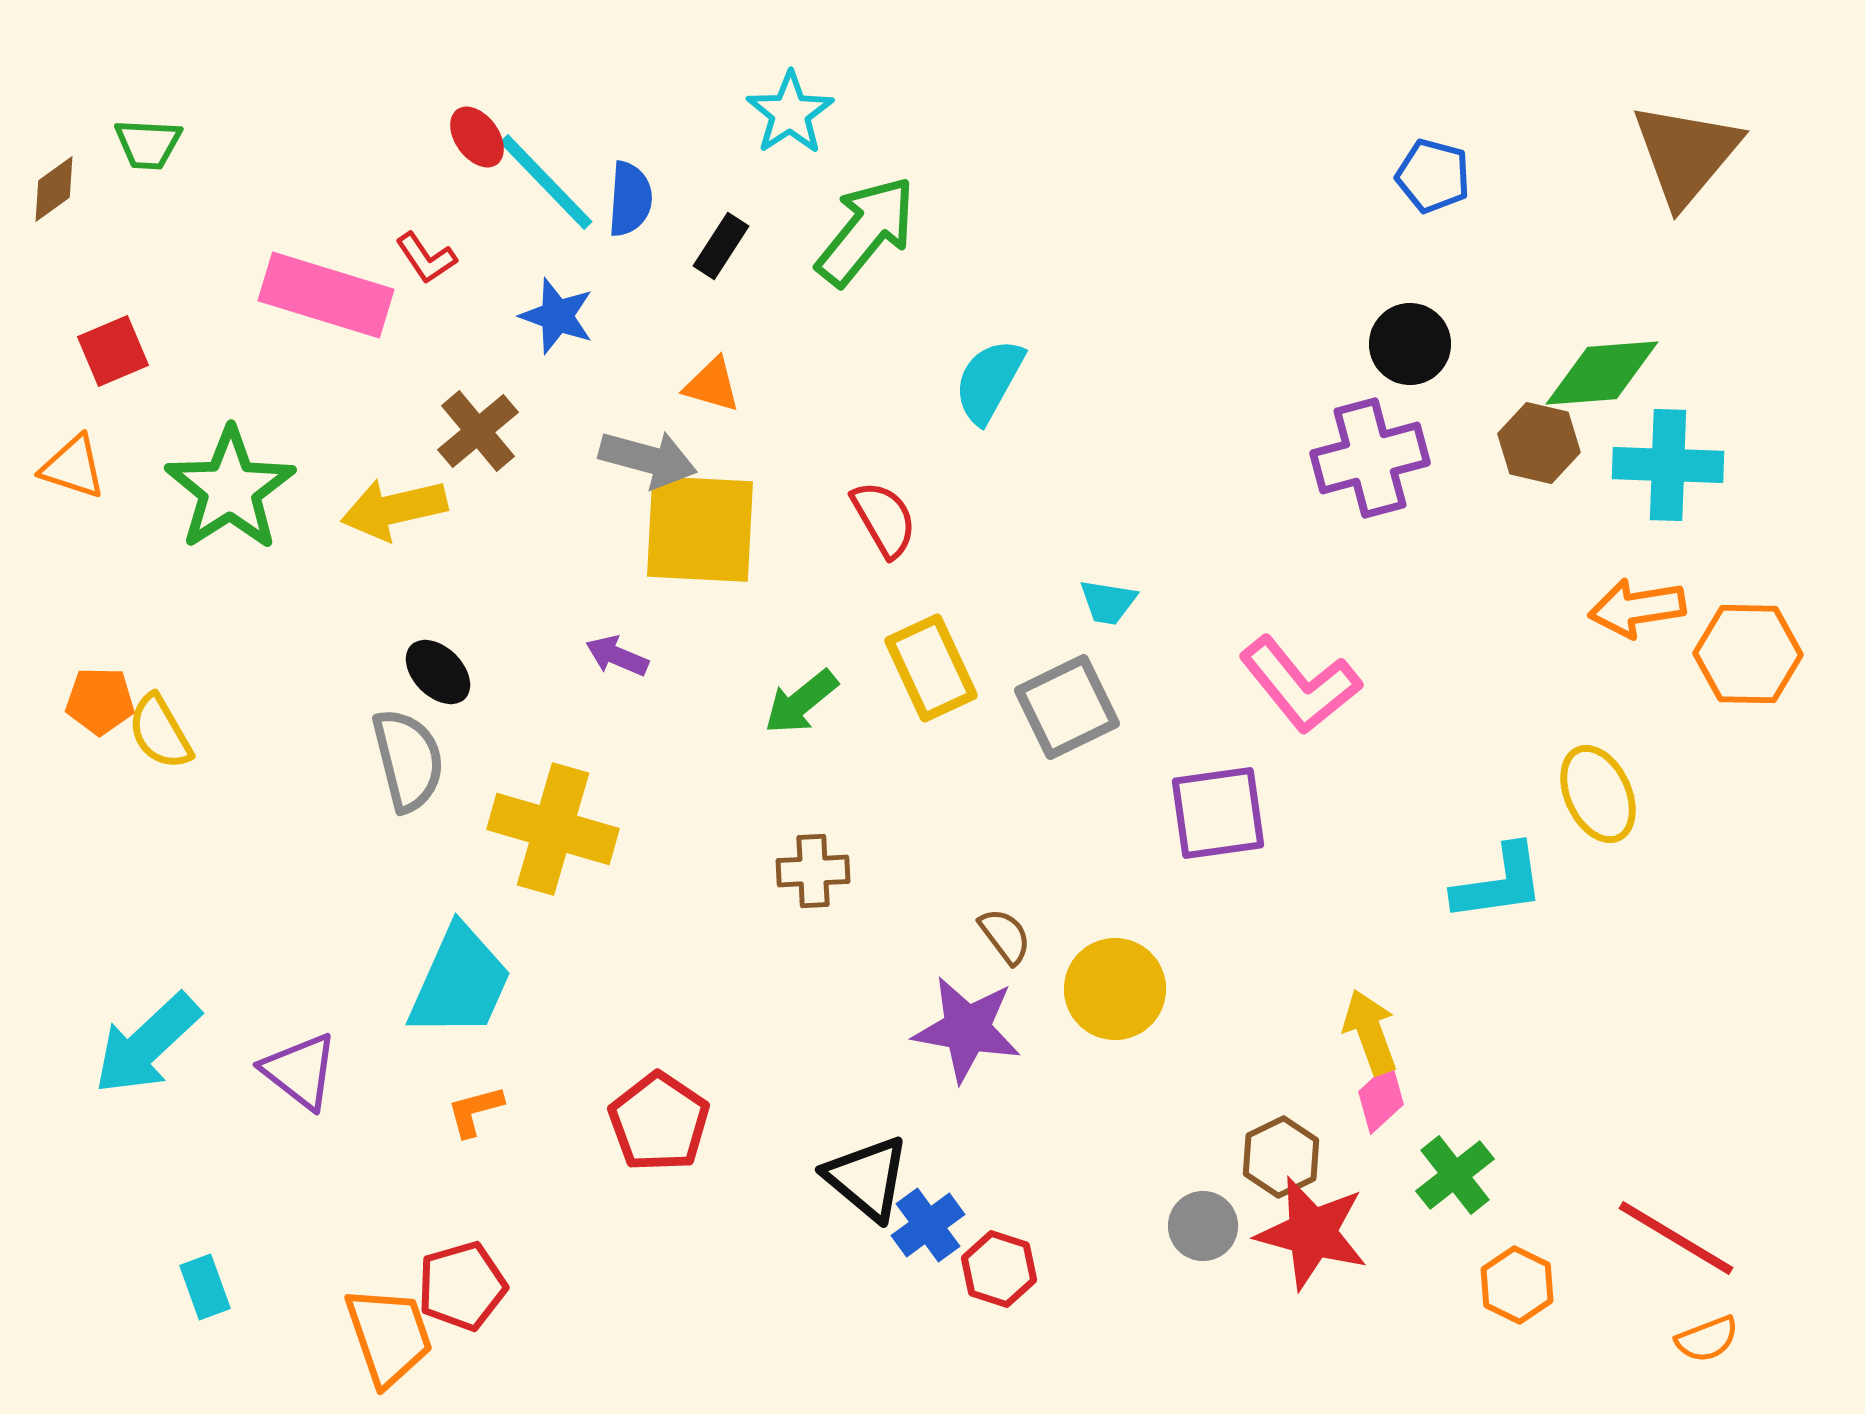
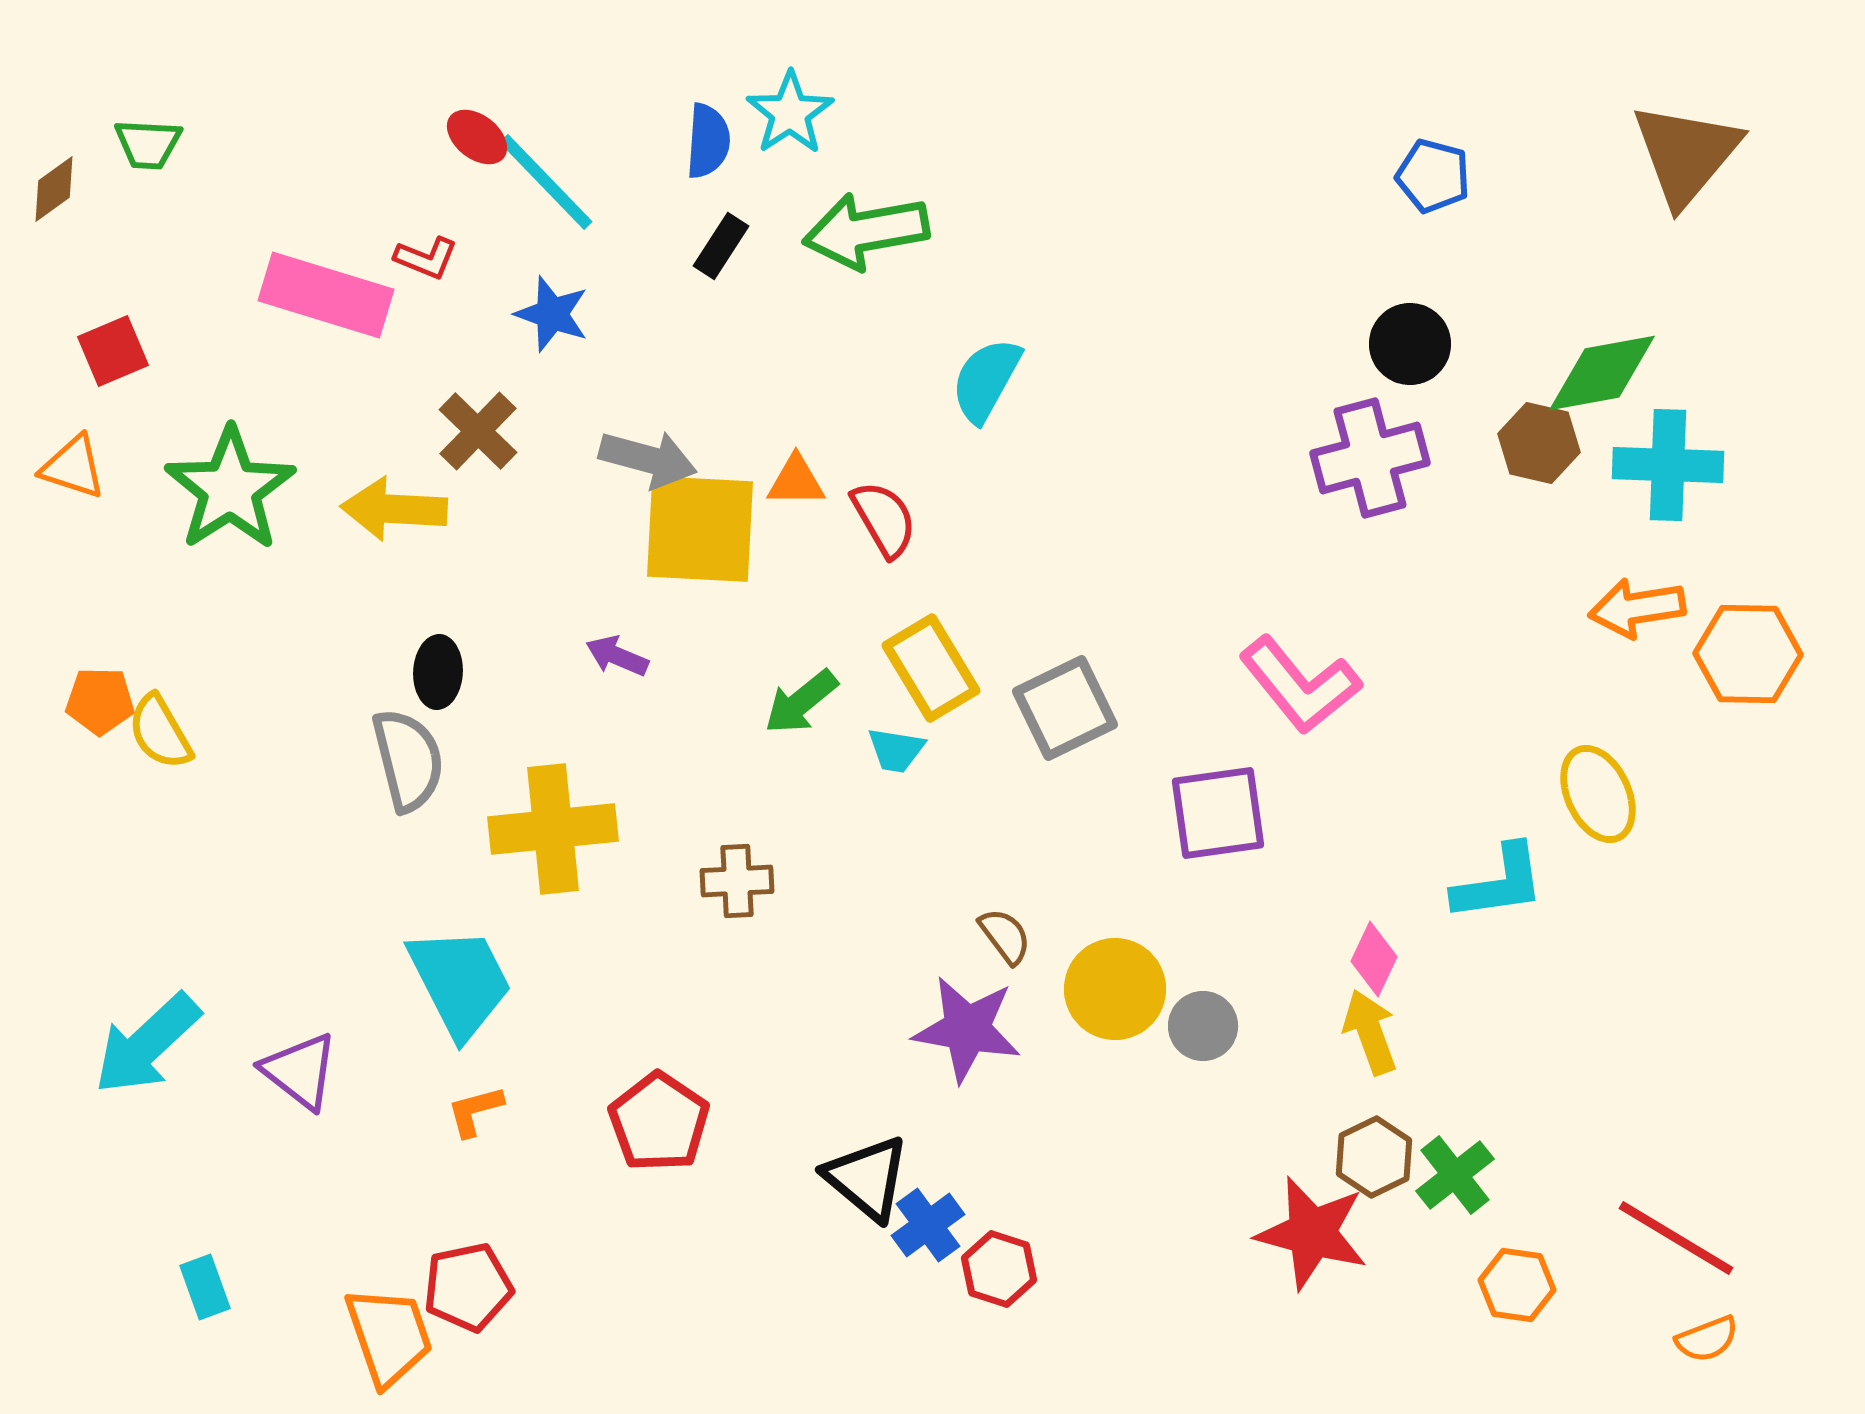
red ellipse at (477, 137): rotated 16 degrees counterclockwise
blue semicircle at (630, 199): moved 78 px right, 58 px up
green arrow at (866, 231): rotated 139 degrees counterclockwise
red L-shape at (426, 258): rotated 34 degrees counterclockwise
blue star at (557, 316): moved 5 px left, 2 px up
green diamond at (1602, 373): rotated 6 degrees counterclockwise
cyan semicircle at (989, 381): moved 3 px left, 1 px up
orange triangle at (712, 385): moved 84 px right, 96 px down; rotated 16 degrees counterclockwise
brown cross at (478, 431): rotated 6 degrees counterclockwise
yellow arrow at (394, 509): rotated 16 degrees clockwise
cyan trapezoid at (1108, 602): moved 212 px left, 148 px down
yellow rectangle at (931, 668): rotated 6 degrees counterclockwise
black ellipse at (438, 672): rotated 48 degrees clockwise
gray square at (1067, 707): moved 2 px left, 1 px down
yellow cross at (553, 829): rotated 22 degrees counterclockwise
brown cross at (813, 871): moved 76 px left, 10 px down
cyan trapezoid at (460, 982): rotated 51 degrees counterclockwise
pink diamond at (1381, 1098): moved 7 px left, 139 px up; rotated 22 degrees counterclockwise
brown hexagon at (1281, 1157): moved 93 px right
gray circle at (1203, 1226): moved 200 px up
orange hexagon at (1517, 1285): rotated 18 degrees counterclockwise
red pentagon at (462, 1286): moved 6 px right, 1 px down; rotated 4 degrees clockwise
